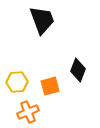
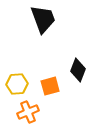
black trapezoid: moved 1 px right, 1 px up
yellow hexagon: moved 2 px down
